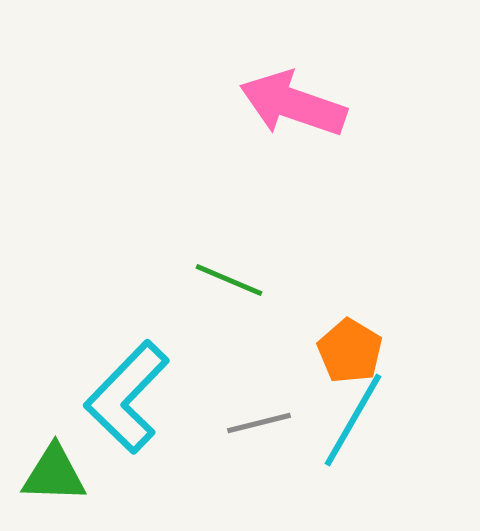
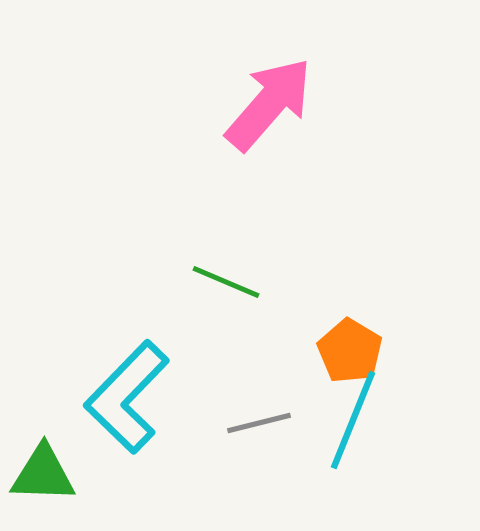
pink arrow: moved 24 px left; rotated 112 degrees clockwise
green line: moved 3 px left, 2 px down
cyan line: rotated 8 degrees counterclockwise
green triangle: moved 11 px left
